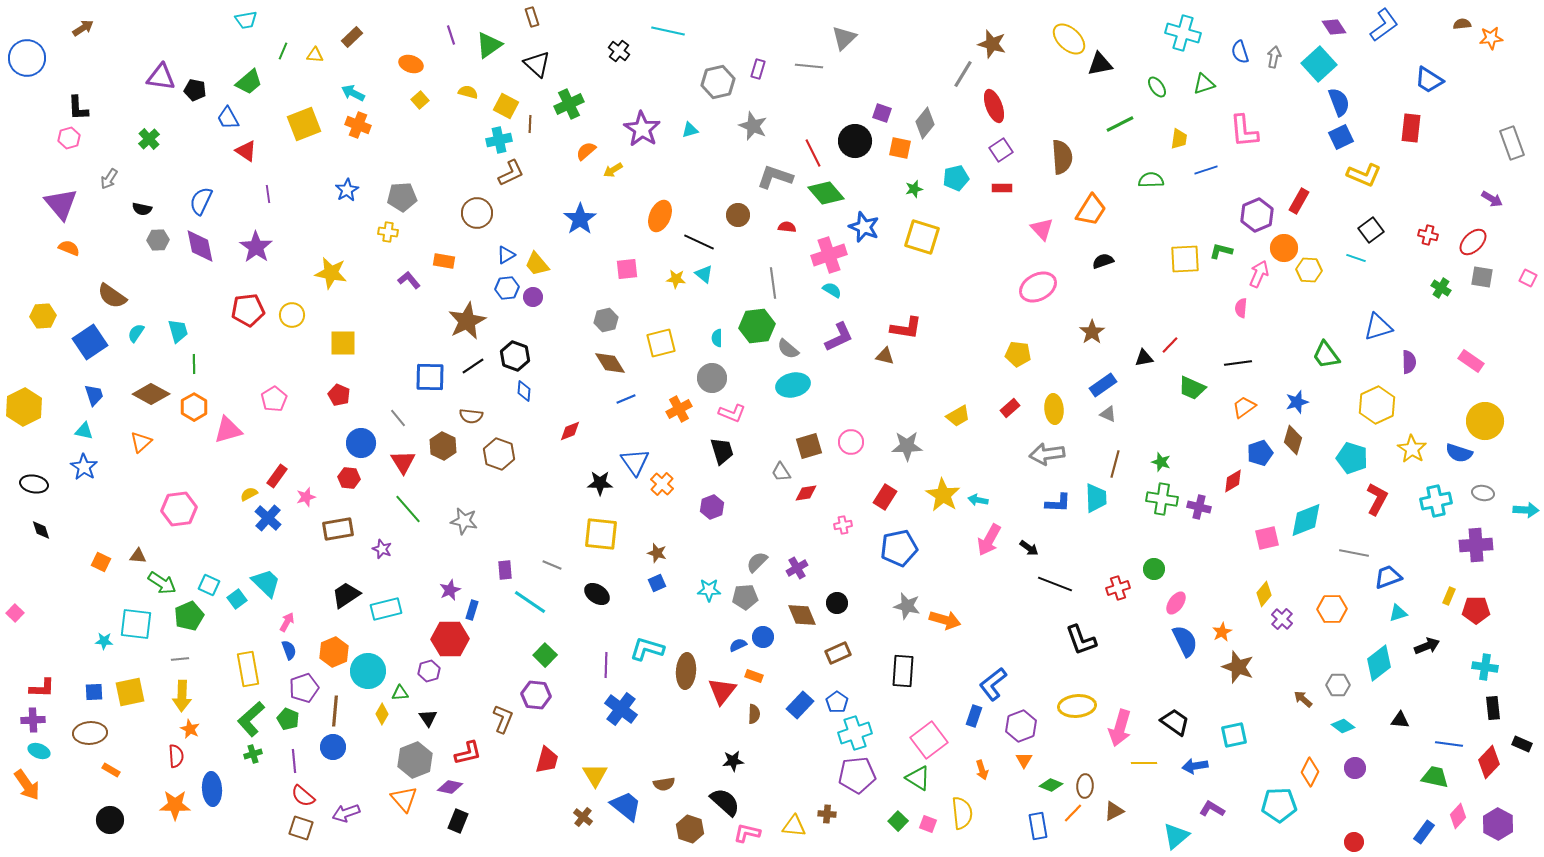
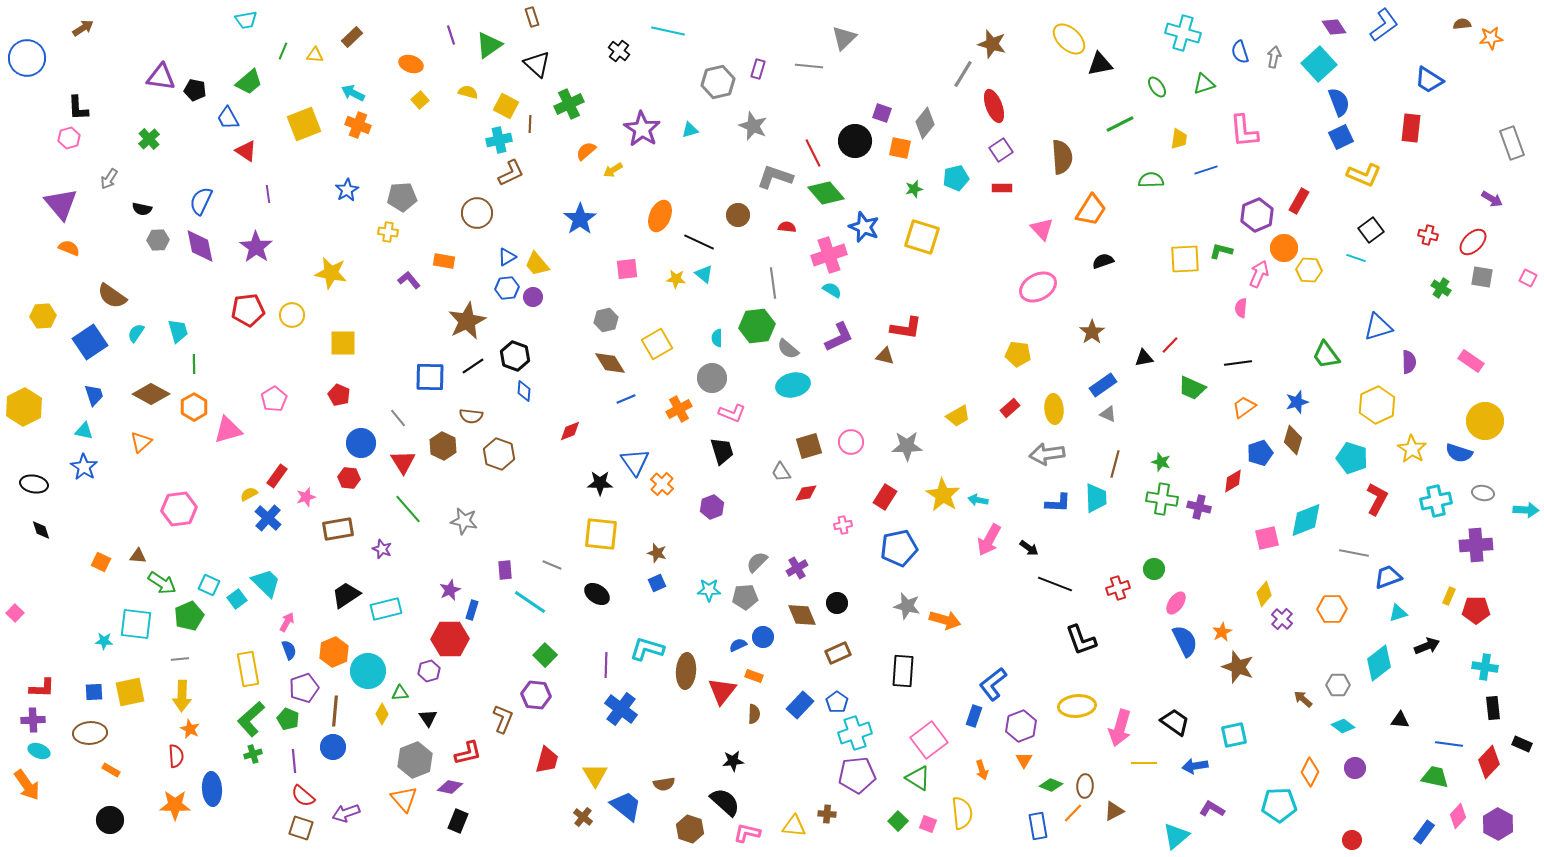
blue triangle at (506, 255): moved 1 px right, 2 px down
yellow square at (661, 343): moved 4 px left, 1 px down; rotated 16 degrees counterclockwise
red circle at (1354, 842): moved 2 px left, 2 px up
